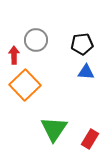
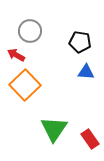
gray circle: moved 6 px left, 9 px up
black pentagon: moved 2 px left, 2 px up; rotated 15 degrees clockwise
red arrow: moved 2 px right; rotated 60 degrees counterclockwise
red rectangle: rotated 66 degrees counterclockwise
